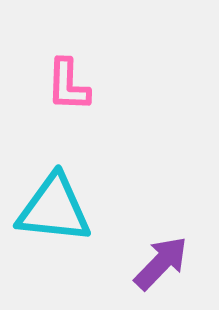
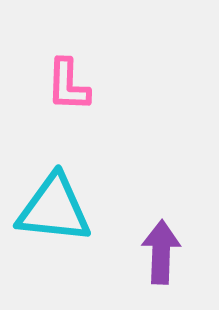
purple arrow: moved 11 px up; rotated 42 degrees counterclockwise
